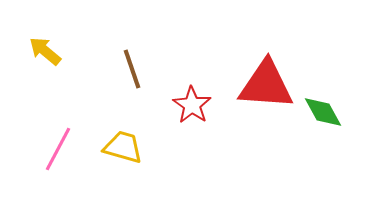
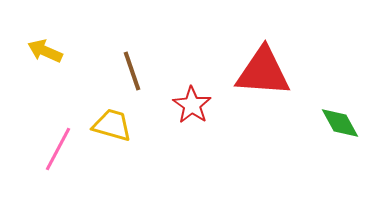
yellow arrow: rotated 16 degrees counterclockwise
brown line: moved 2 px down
red triangle: moved 3 px left, 13 px up
green diamond: moved 17 px right, 11 px down
yellow trapezoid: moved 11 px left, 22 px up
